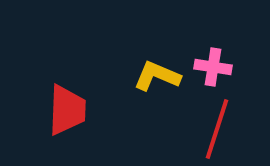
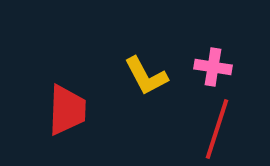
yellow L-shape: moved 11 px left; rotated 141 degrees counterclockwise
